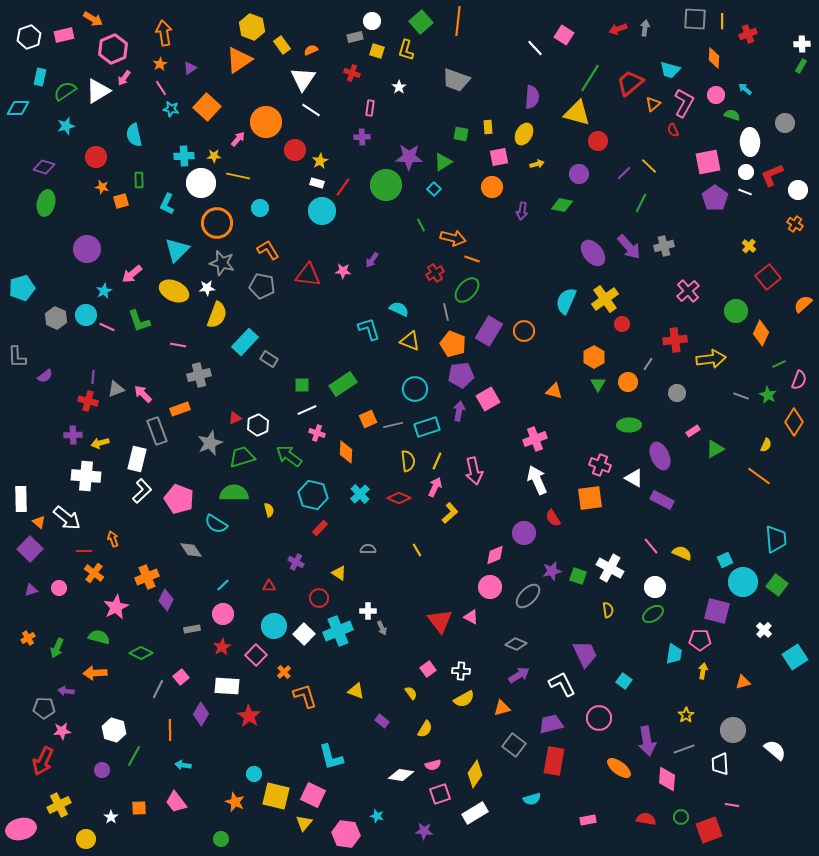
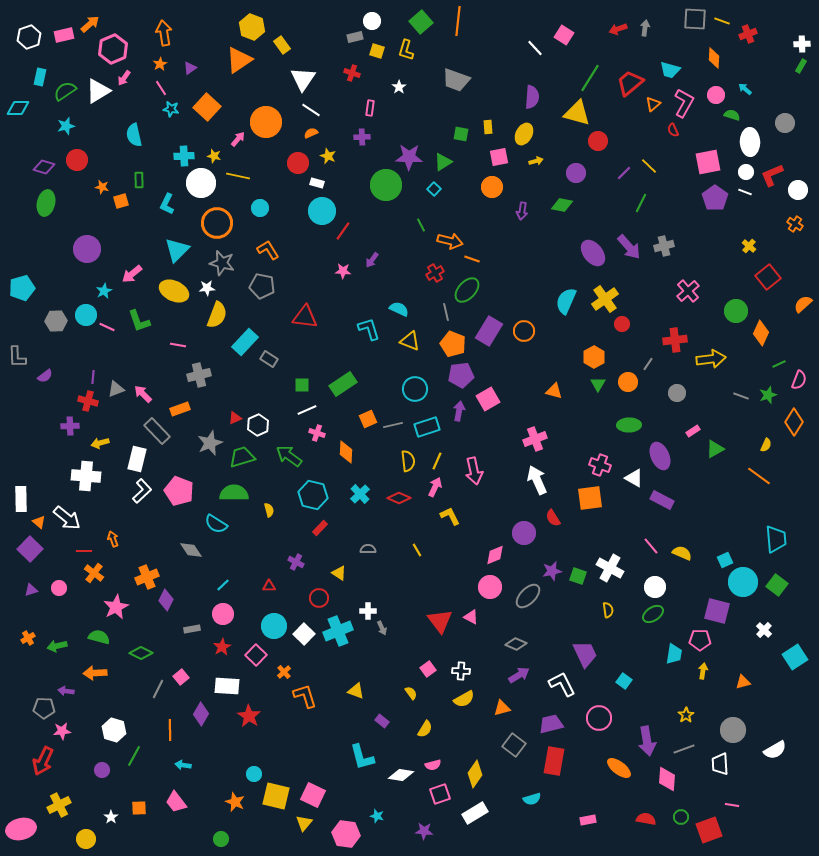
orange arrow at (93, 19): moved 3 px left, 5 px down; rotated 72 degrees counterclockwise
yellow line at (722, 21): rotated 70 degrees counterclockwise
orange semicircle at (311, 50): moved 83 px down
red circle at (295, 150): moved 3 px right, 13 px down
yellow star at (214, 156): rotated 16 degrees clockwise
red circle at (96, 157): moved 19 px left, 3 px down
yellow star at (320, 161): moved 8 px right, 5 px up; rotated 21 degrees counterclockwise
yellow arrow at (537, 164): moved 1 px left, 3 px up
purple circle at (579, 174): moved 3 px left, 1 px up
red line at (343, 187): moved 44 px down
orange arrow at (453, 238): moved 3 px left, 3 px down
red triangle at (308, 275): moved 3 px left, 42 px down
gray hexagon at (56, 318): moved 3 px down; rotated 25 degrees counterclockwise
green star at (768, 395): rotated 24 degrees clockwise
gray rectangle at (157, 431): rotated 24 degrees counterclockwise
purple cross at (73, 435): moved 3 px left, 9 px up
pink pentagon at (179, 499): moved 8 px up
yellow L-shape at (450, 513): moved 3 px down; rotated 75 degrees counterclockwise
green arrow at (57, 648): moved 2 px up; rotated 54 degrees clockwise
white semicircle at (775, 750): rotated 110 degrees clockwise
cyan L-shape at (331, 757): moved 31 px right
